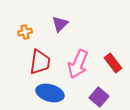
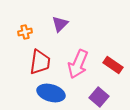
red rectangle: moved 2 px down; rotated 18 degrees counterclockwise
blue ellipse: moved 1 px right
